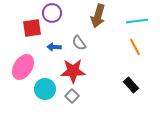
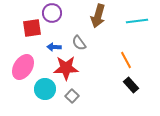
orange line: moved 9 px left, 13 px down
red star: moved 7 px left, 3 px up
